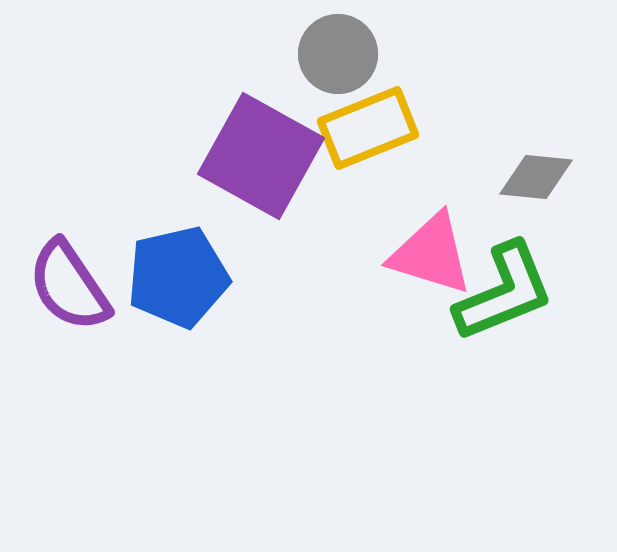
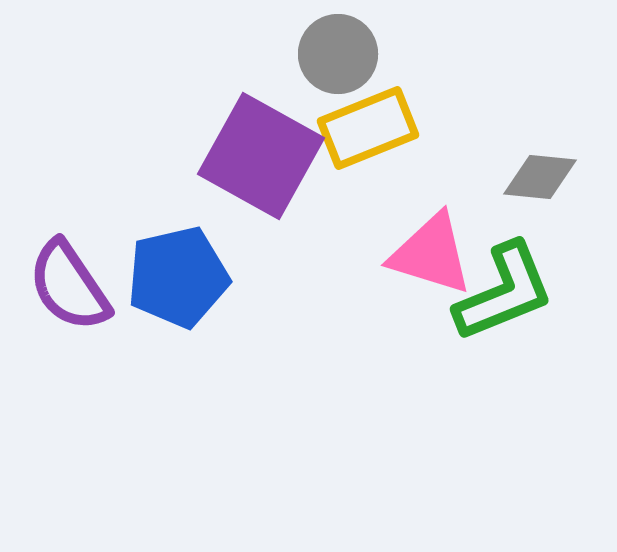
gray diamond: moved 4 px right
